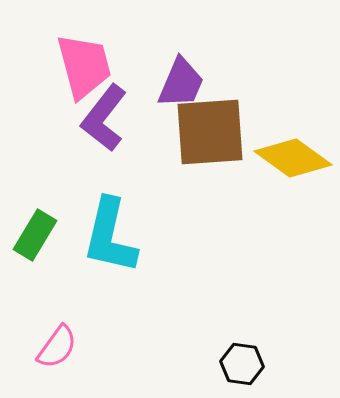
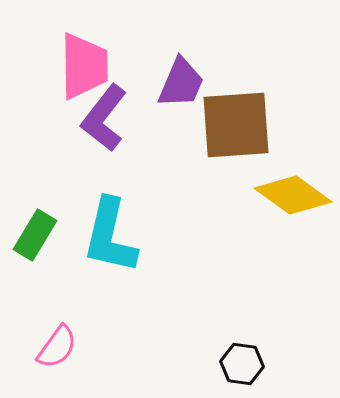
pink trapezoid: rotated 14 degrees clockwise
brown square: moved 26 px right, 7 px up
yellow diamond: moved 37 px down
